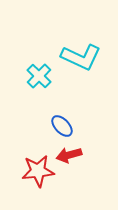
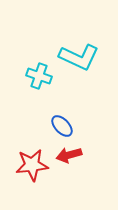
cyan L-shape: moved 2 px left
cyan cross: rotated 25 degrees counterclockwise
red star: moved 6 px left, 6 px up
